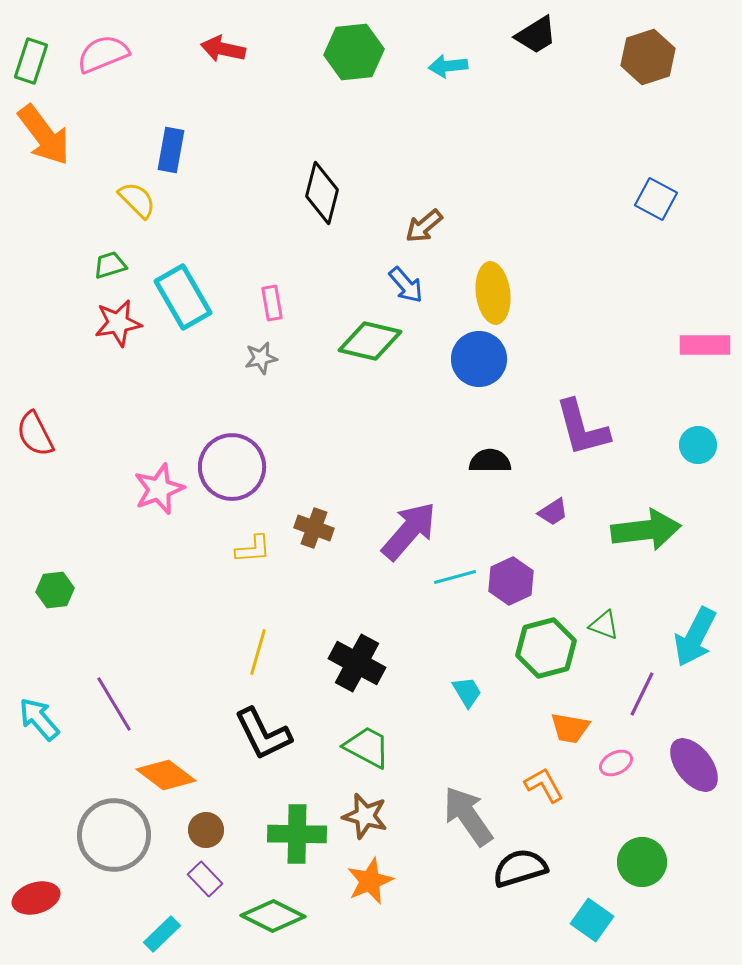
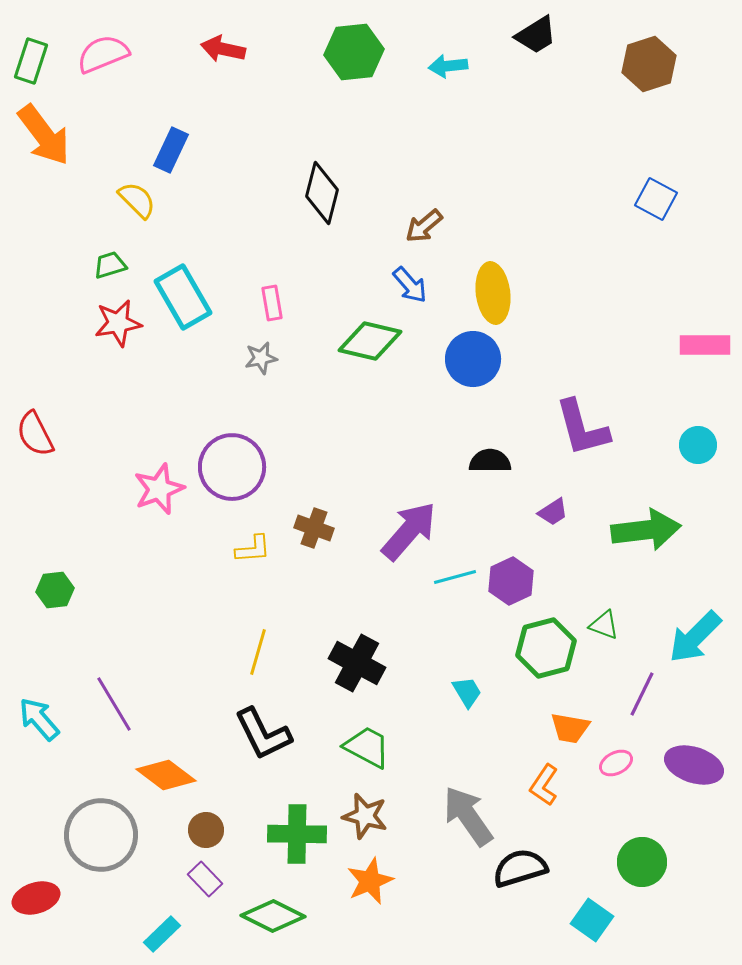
brown hexagon at (648, 57): moved 1 px right, 7 px down
blue rectangle at (171, 150): rotated 15 degrees clockwise
blue arrow at (406, 285): moved 4 px right
blue circle at (479, 359): moved 6 px left
cyan arrow at (695, 637): rotated 18 degrees clockwise
purple ellipse at (694, 765): rotated 34 degrees counterclockwise
orange L-shape at (544, 785): rotated 117 degrees counterclockwise
gray circle at (114, 835): moved 13 px left
